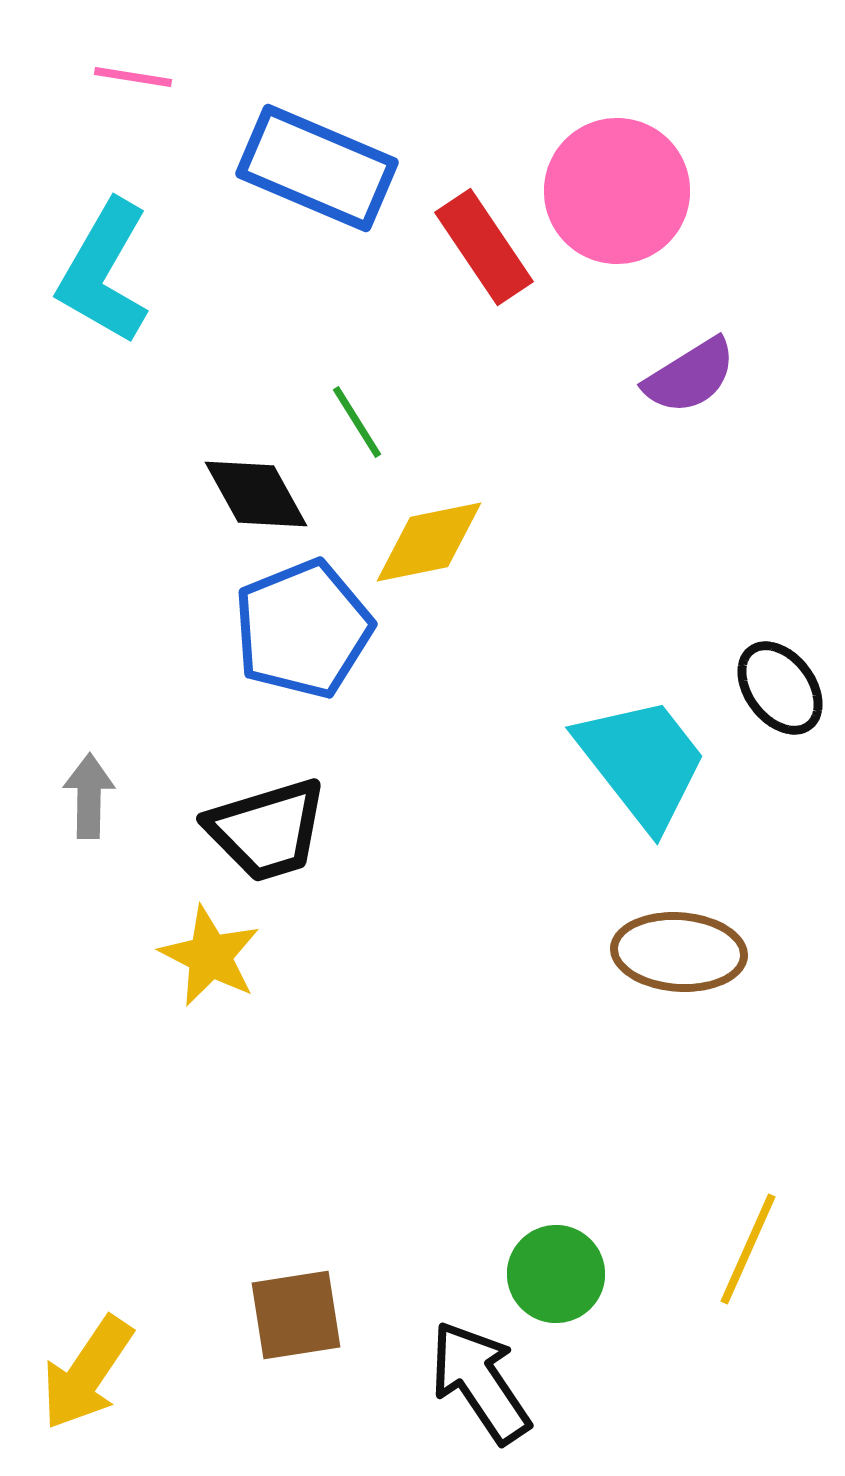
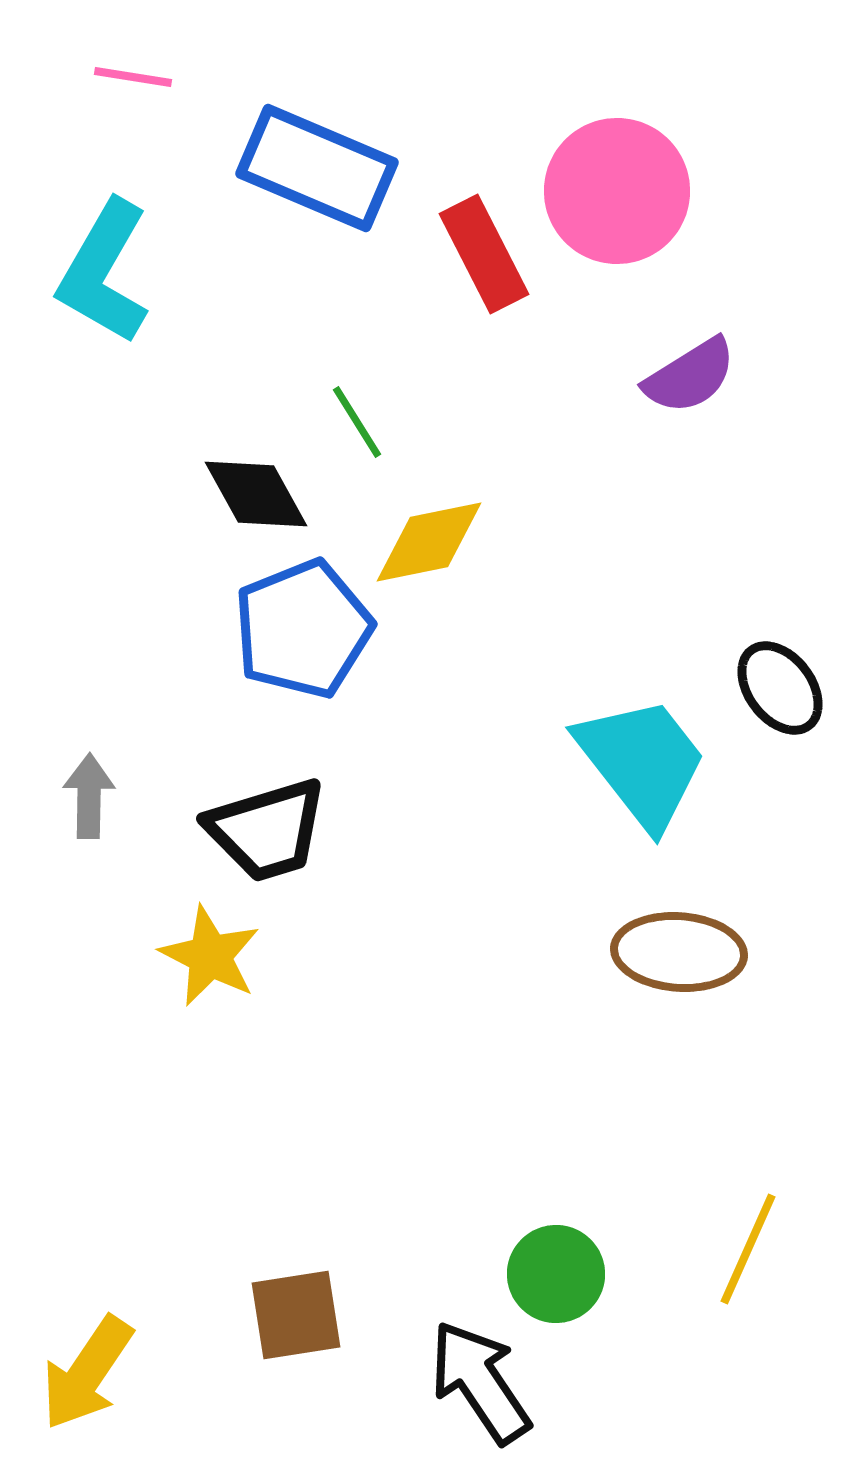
red rectangle: moved 7 px down; rotated 7 degrees clockwise
